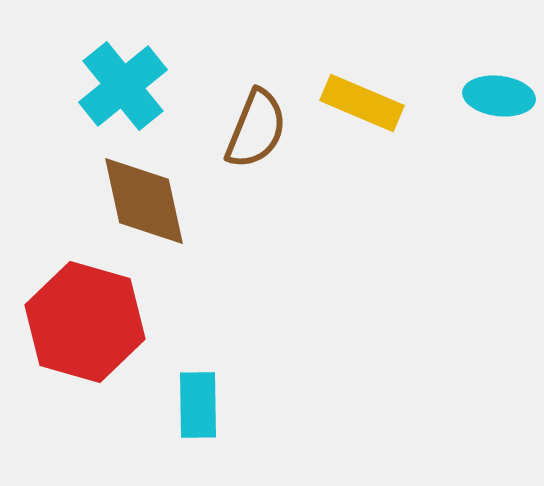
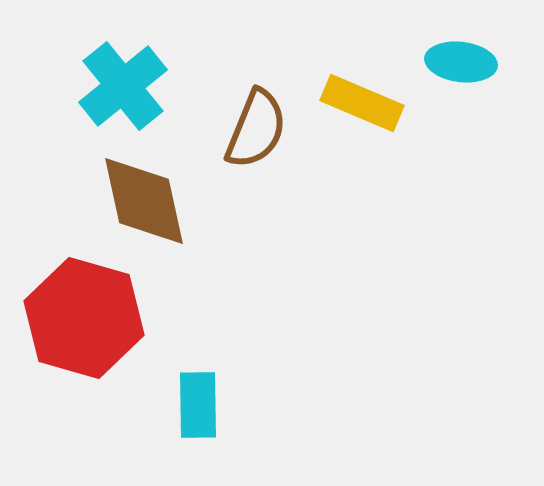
cyan ellipse: moved 38 px left, 34 px up
red hexagon: moved 1 px left, 4 px up
